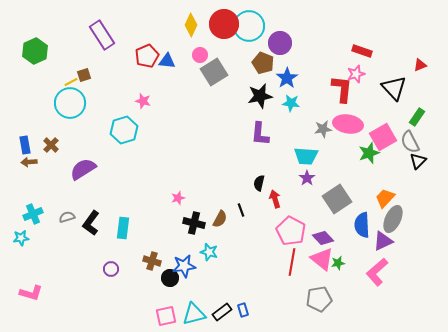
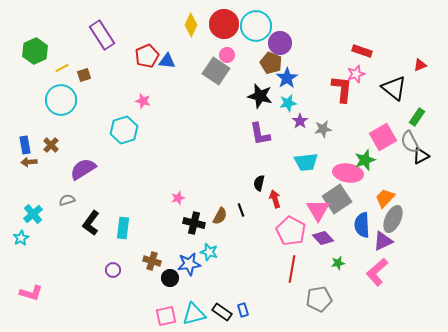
cyan circle at (249, 26): moved 7 px right
pink circle at (200, 55): moved 27 px right
brown pentagon at (263, 63): moved 8 px right
gray square at (214, 72): moved 2 px right, 1 px up; rotated 24 degrees counterclockwise
yellow line at (71, 82): moved 9 px left, 14 px up
black triangle at (394, 88): rotated 8 degrees counterclockwise
black star at (260, 96): rotated 25 degrees clockwise
cyan circle at (70, 103): moved 9 px left, 3 px up
cyan star at (291, 103): moved 3 px left; rotated 18 degrees counterclockwise
pink ellipse at (348, 124): moved 49 px down
purple L-shape at (260, 134): rotated 15 degrees counterclockwise
green star at (369, 153): moved 4 px left, 7 px down
cyan trapezoid at (306, 156): moved 6 px down; rotated 10 degrees counterclockwise
black triangle at (418, 161): moved 3 px right, 5 px up; rotated 18 degrees clockwise
purple star at (307, 178): moved 7 px left, 57 px up
cyan cross at (33, 214): rotated 18 degrees counterclockwise
gray semicircle at (67, 217): moved 17 px up
brown semicircle at (220, 219): moved 3 px up
cyan star at (21, 238): rotated 21 degrees counterclockwise
pink triangle at (322, 259): moved 4 px left, 49 px up; rotated 20 degrees clockwise
red line at (292, 262): moved 7 px down
blue star at (184, 266): moved 5 px right, 2 px up
purple circle at (111, 269): moved 2 px right, 1 px down
black rectangle at (222, 312): rotated 72 degrees clockwise
